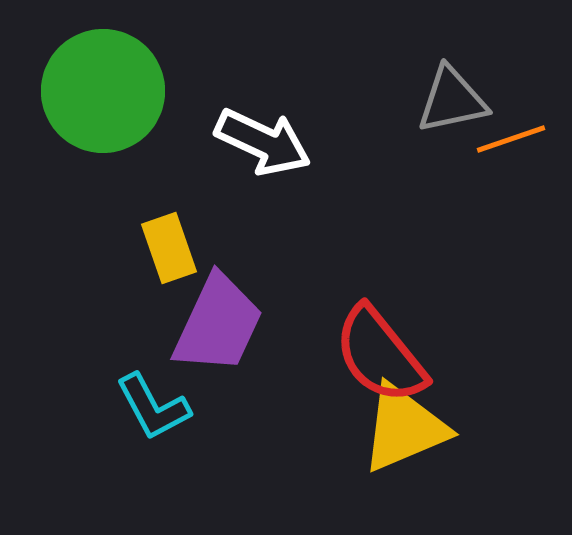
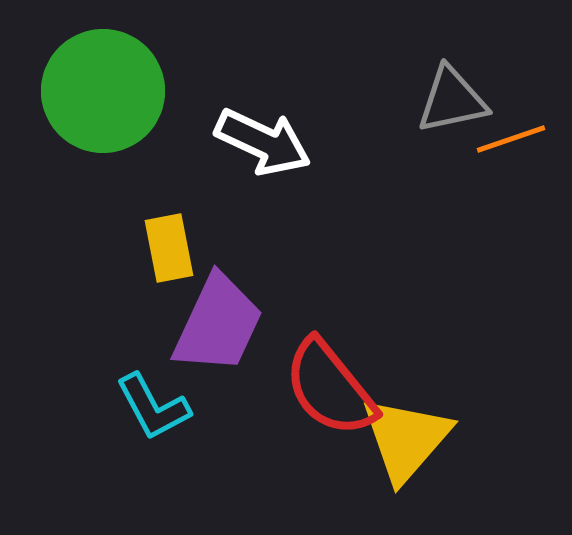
yellow rectangle: rotated 8 degrees clockwise
red semicircle: moved 50 px left, 33 px down
yellow triangle: moved 2 px right, 11 px down; rotated 26 degrees counterclockwise
